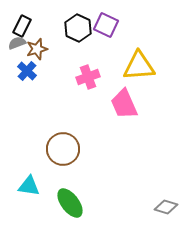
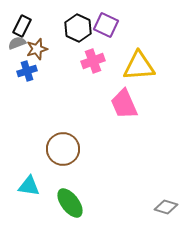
blue cross: rotated 30 degrees clockwise
pink cross: moved 5 px right, 16 px up
